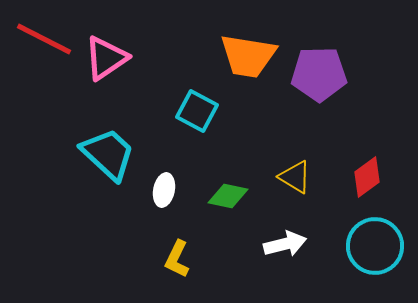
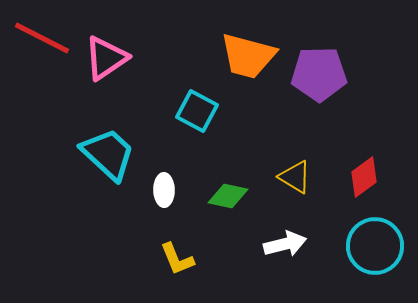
red line: moved 2 px left, 1 px up
orange trapezoid: rotated 6 degrees clockwise
red diamond: moved 3 px left
white ellipse: rotated 12 degrees counterclockwise
yellow L-shape: rotated 48 degrees counterclockwise
